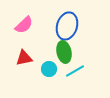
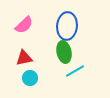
blue ellipse: rotated 12 degrees counterclockwise
cyan circle: moved 19 px left, 9 px down
